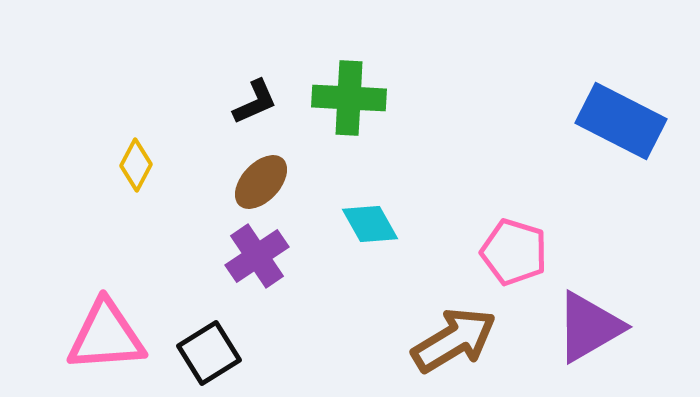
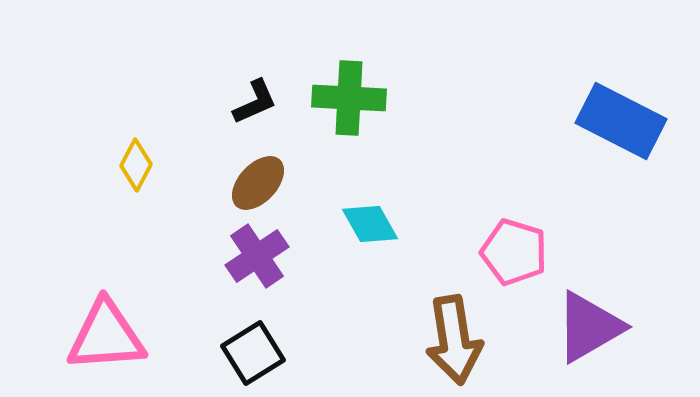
brown ellipse: moved 3 px left, 1 px down
brown arrow: rotated 112 degrees clockwise
black square: moved 44 px right
